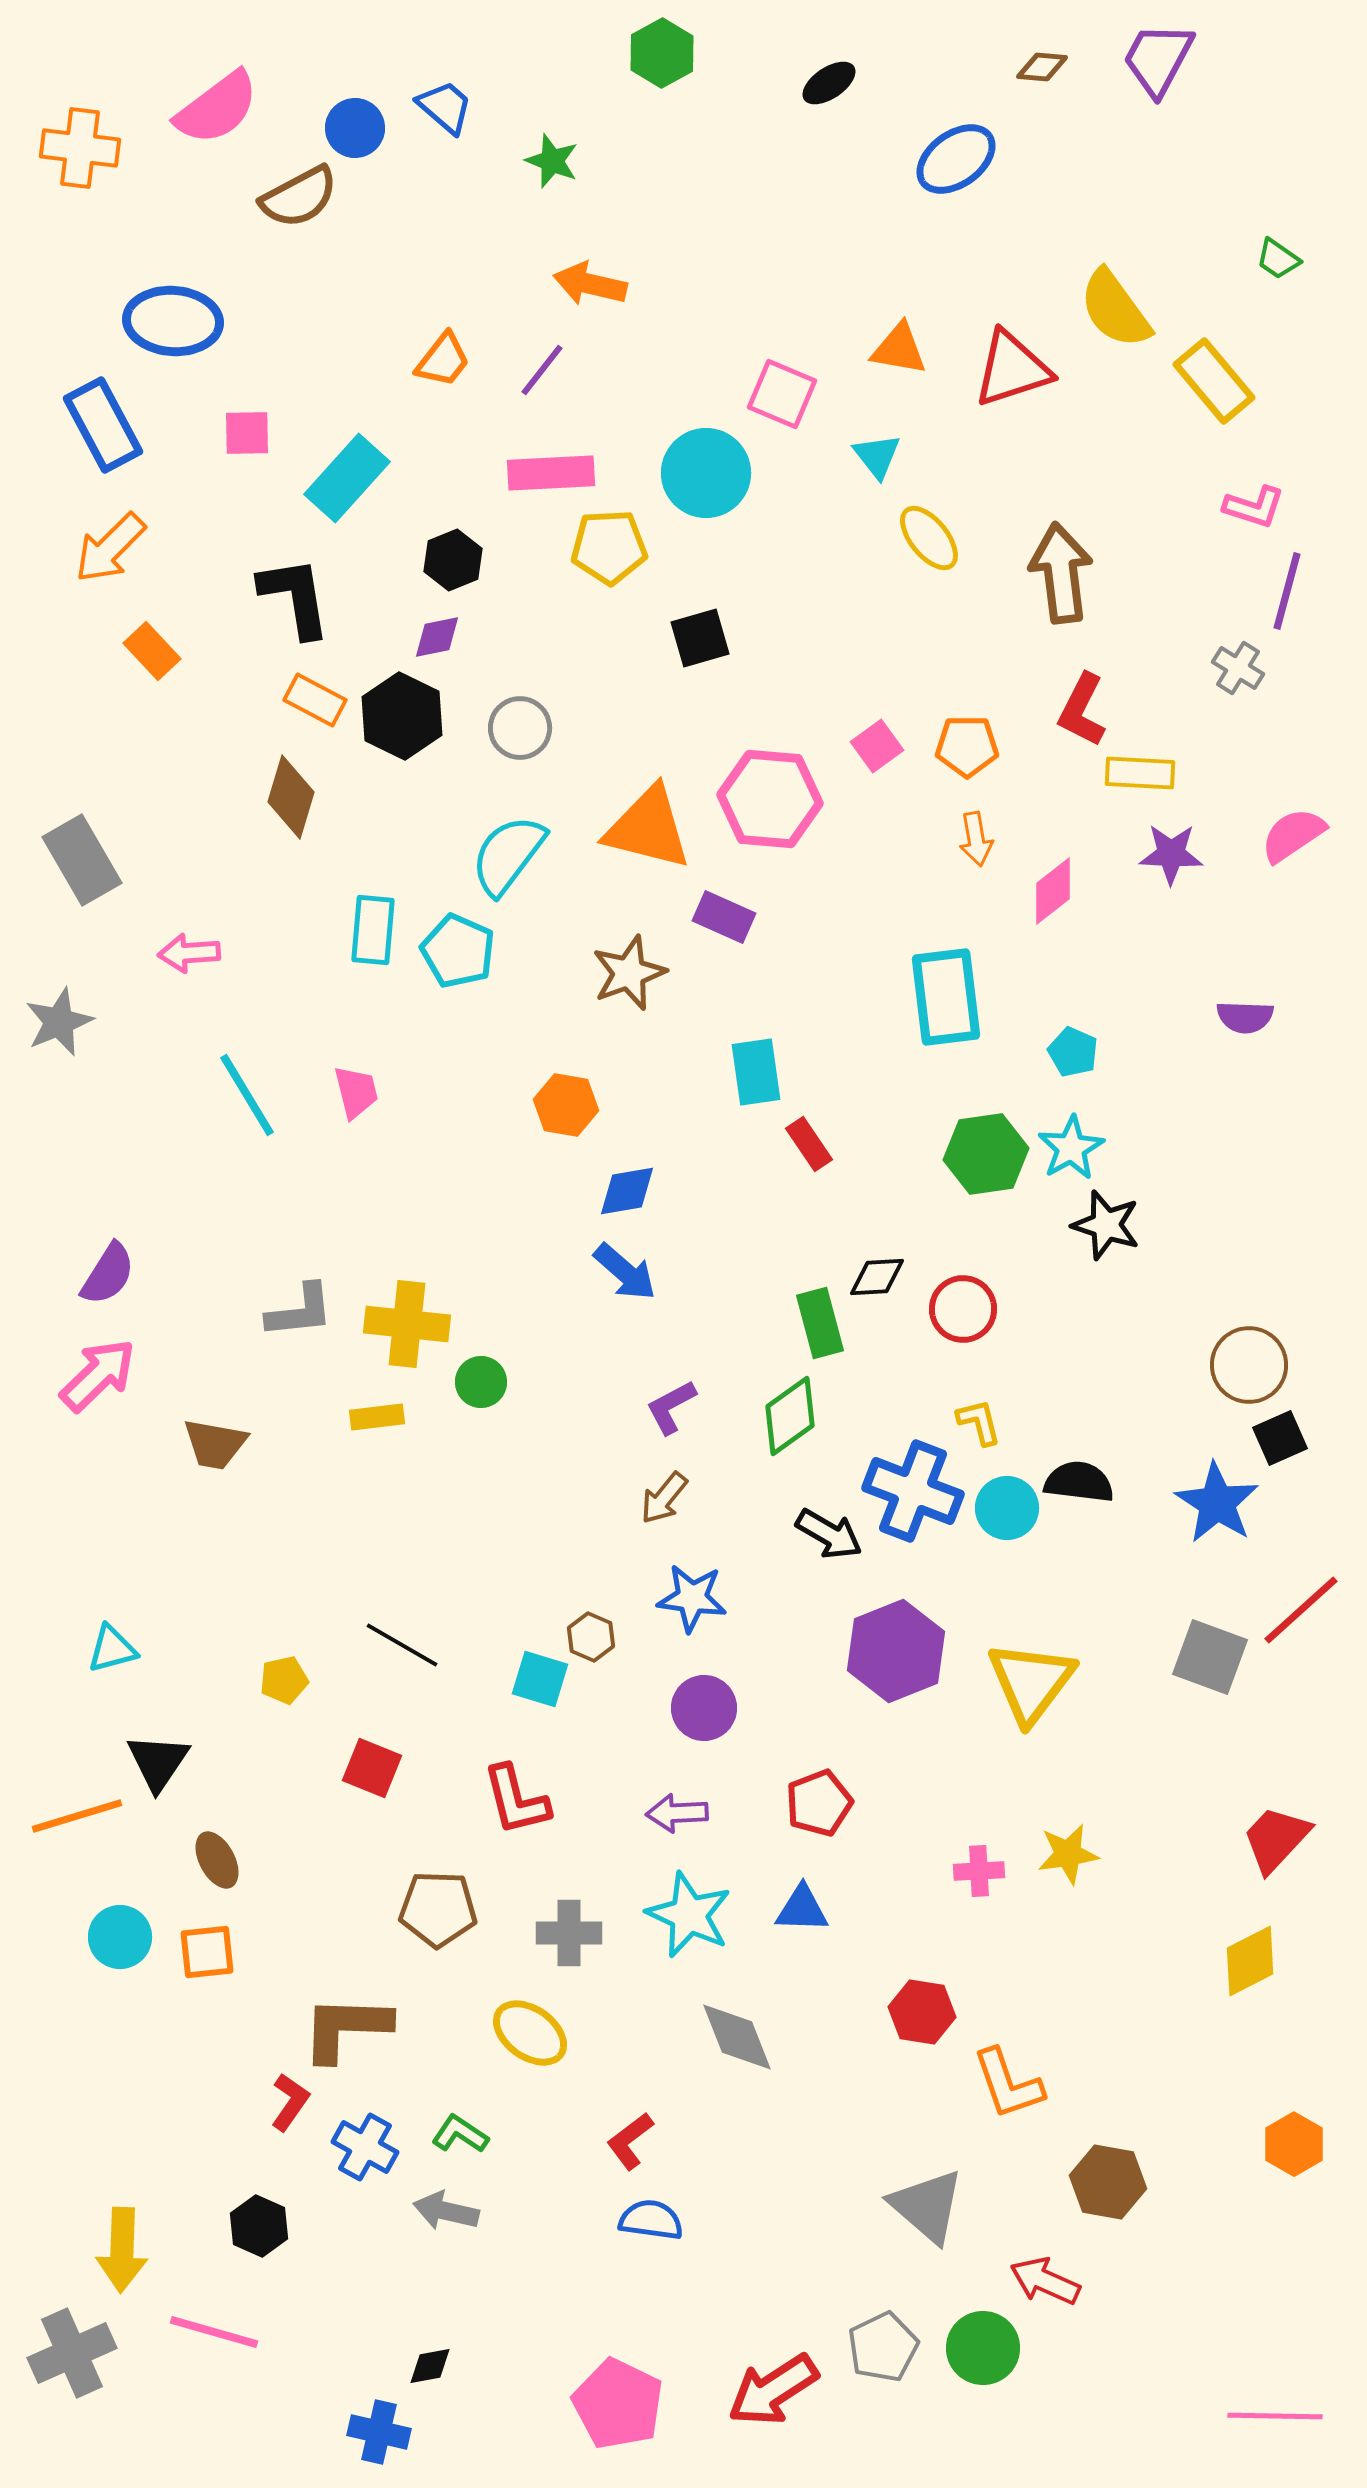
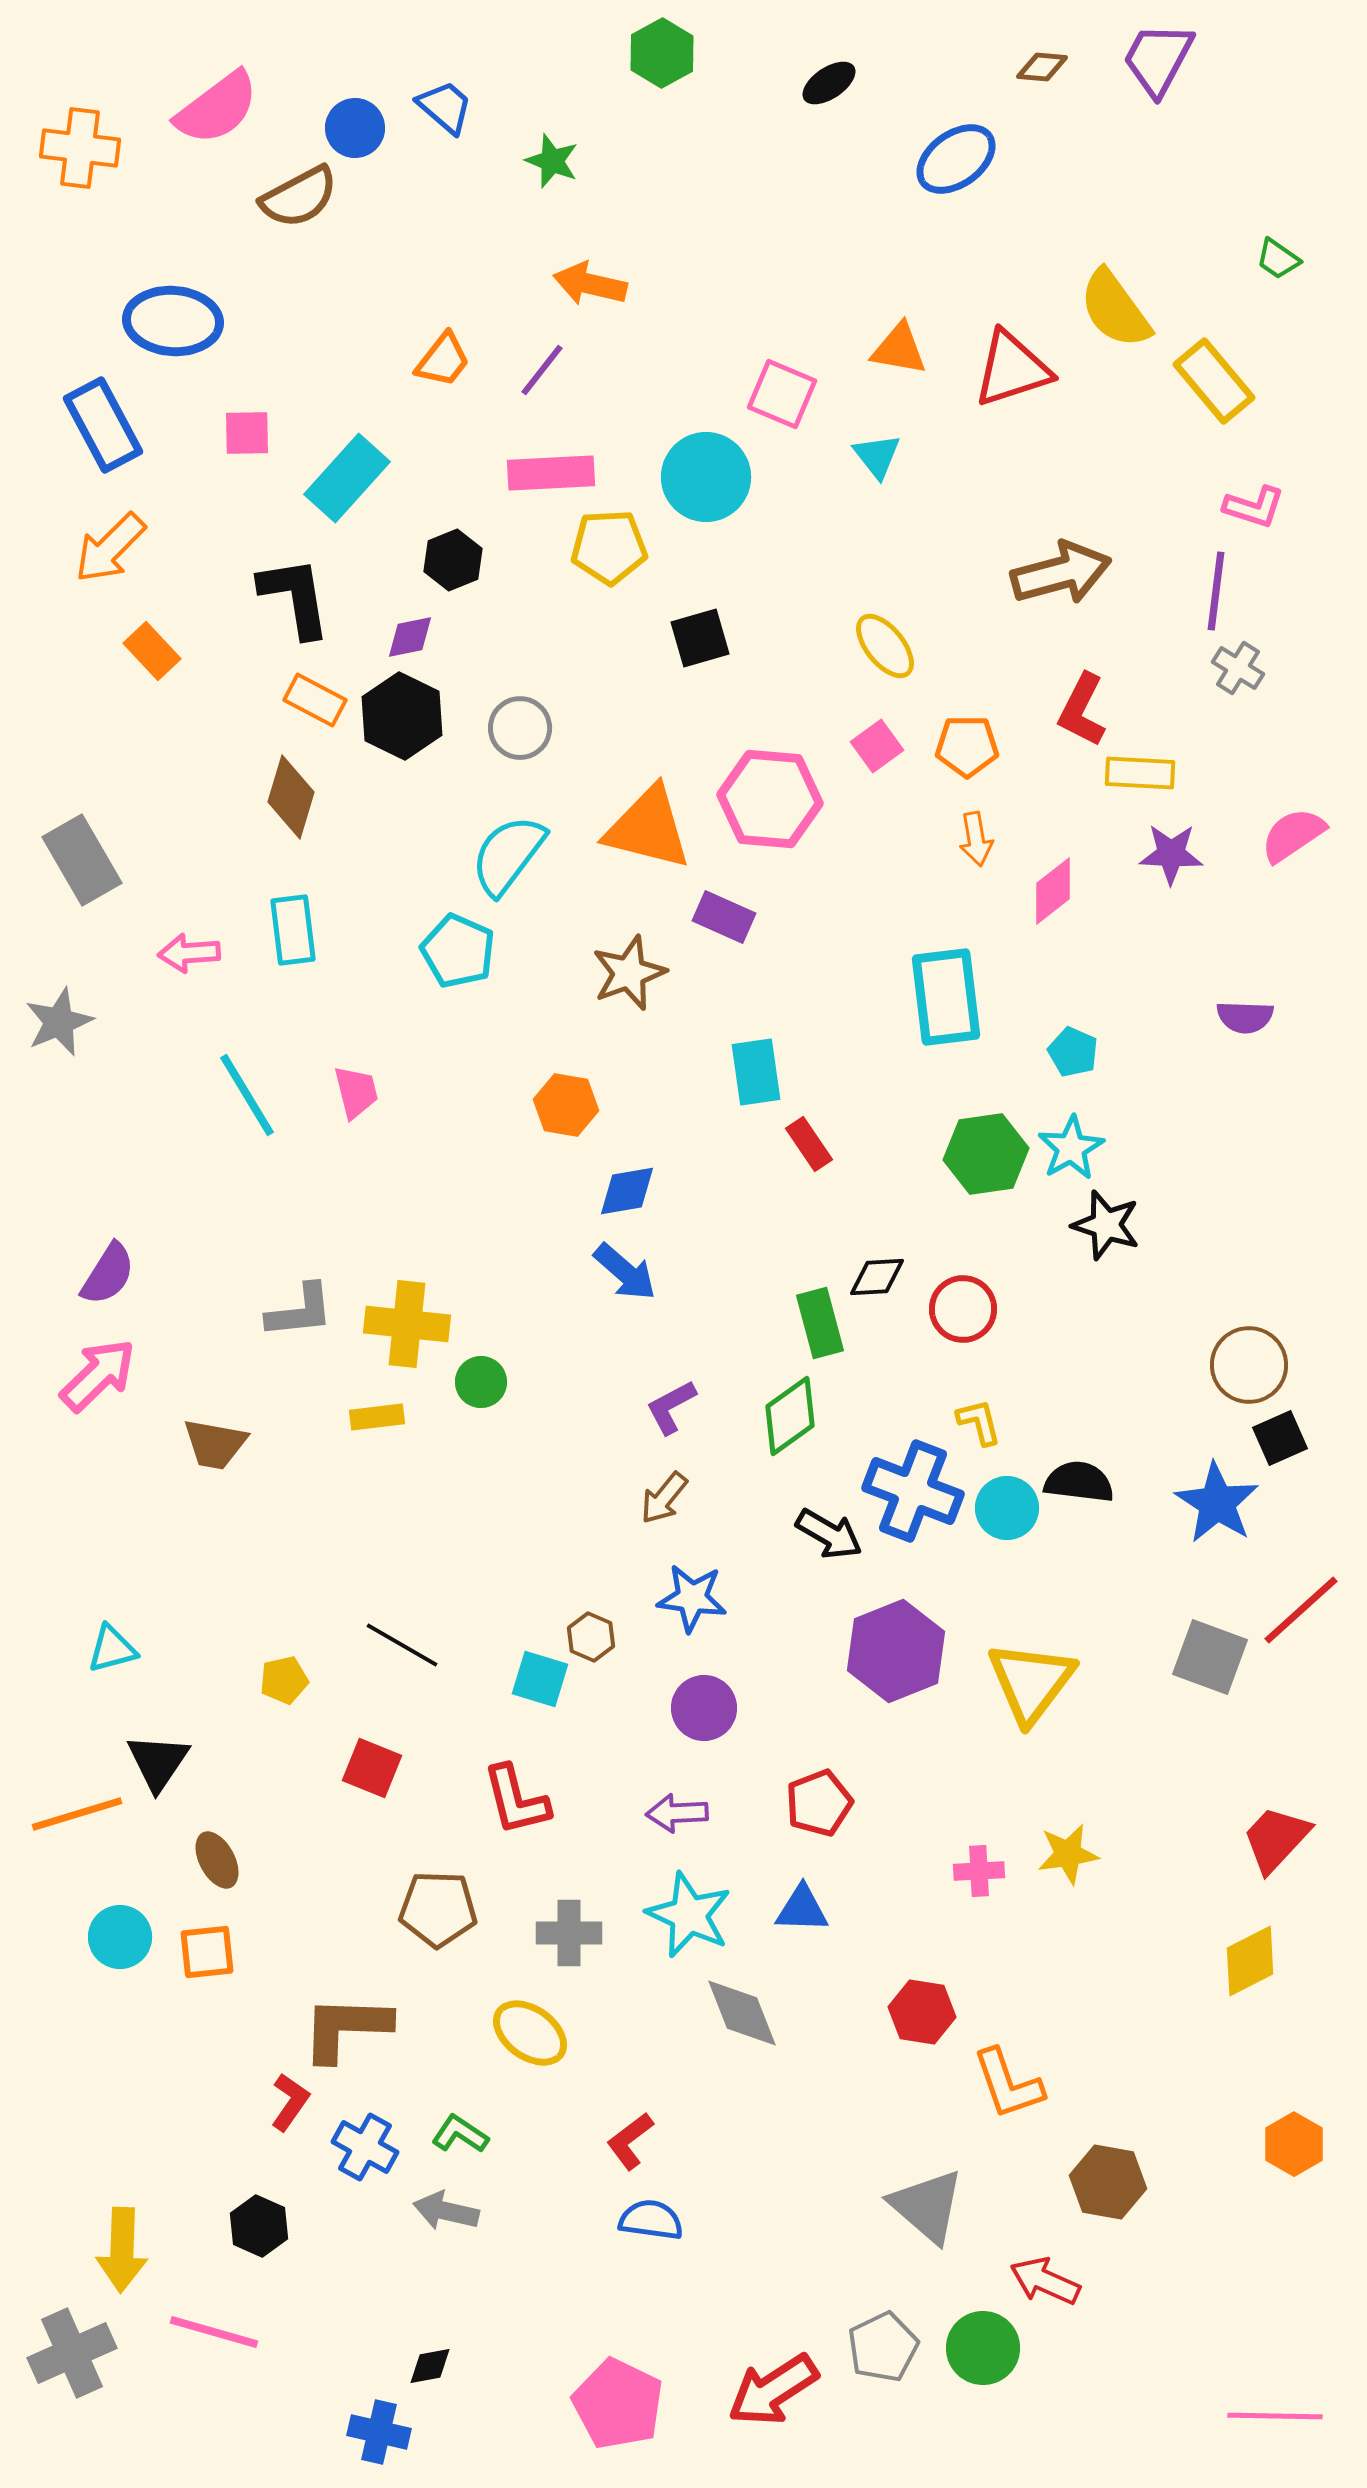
cyan circle at (706, 473): moved 4 px down
yellow ellipse at (929, 538): moved 44 px left, 108 px down
brown arrow at (1061, 573): rotated 82 degrees clockwise
purple line at (1287, 591): moved 71 px left; rotated 8 degrees counterclockwise
purple diamond at (437, 637): moved 27 px left
cyan rectangle at (373, 930): moved 80 px left; rotated 12 degrees counterclockwise
orange line at (77, 1816): moved 2 px up
gray diamond at (737, 2037): moved 5 px right, 24 px up
